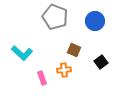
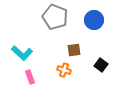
blue circle: moved 1 px left, 1 px up
brown square: rotated 32 degrees counterclockwise
black square: moved 3 px down; rotated 16 degrees counterclockwise
orange cross: rotated 24 degrees clockwise
pink rectangle: moved 12 px left, 1 px up
